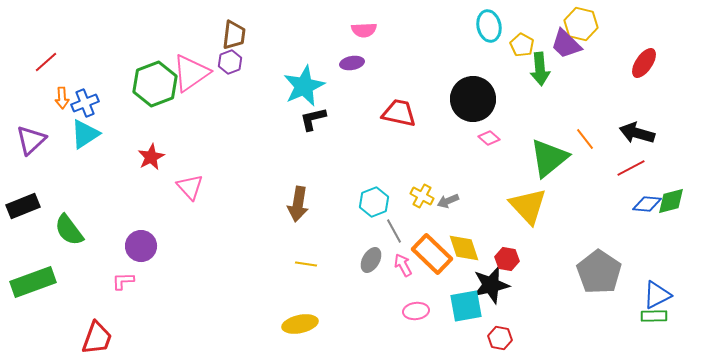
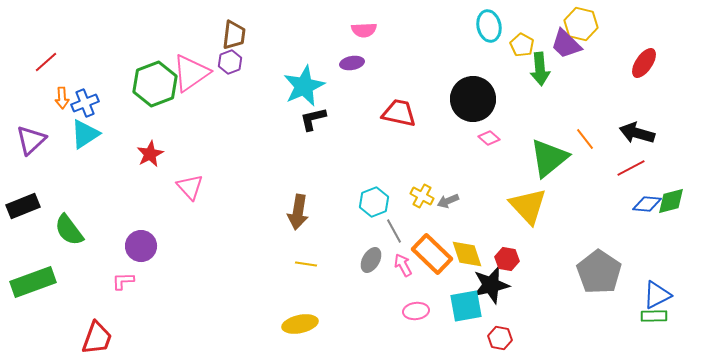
red star at (151, 157): moved 1 px left, 3 px up
brown arrow at (298, 204): moved 8 px down
yellow diamond at (464, 248): moved 3 px right, 6 px down
